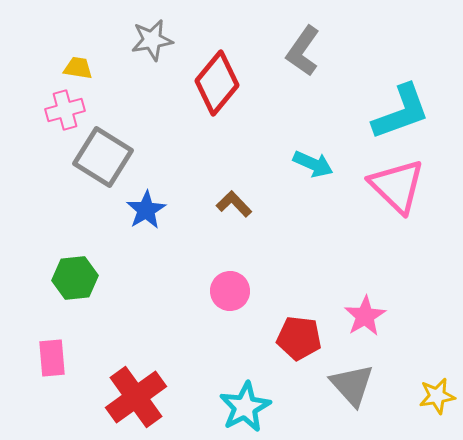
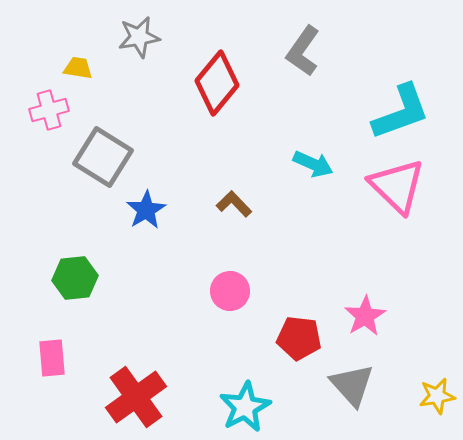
gray star: moved 13 px left, 3 px up
pink cross: moved 16 px left
